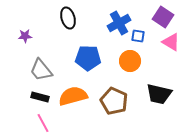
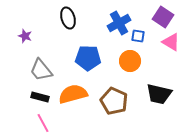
purple star: rotated 24 degrees clockwise
orange semicircle: moved 2 px up
